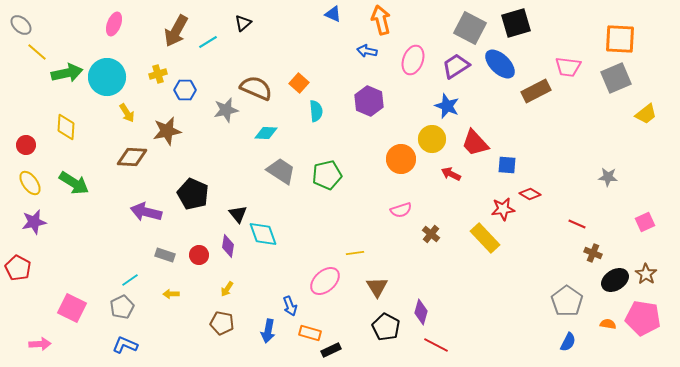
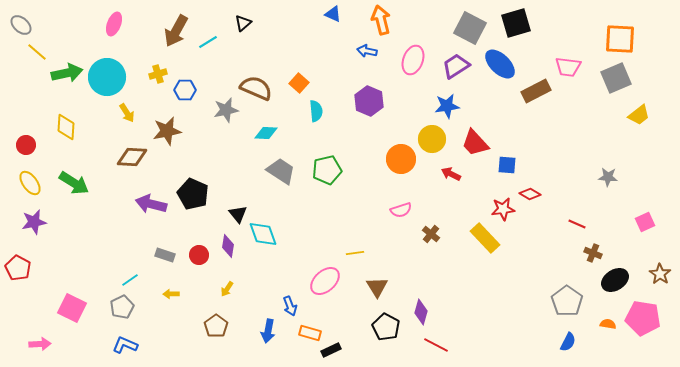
blue star at (447, 106): rotated 30 degrees counterclockwise
yellow trapezoid at (646, 114): moved 7 px left, 1 px down
green pentagon at (327, 175): moved 5 px up
purple arrow at (146, 212): moved 5 px right, 8 px up
brown star at (646, 274): moved 14 px right
brown pentagon at (222, 323): moved 6 px left, 3 px down; rotated 25 degrees clockwise
